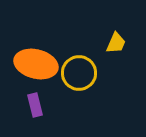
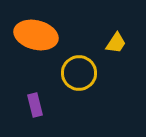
yellow trapezoid: rotated 10 degrees clockwise
orange ellipse: moved 29 px up
